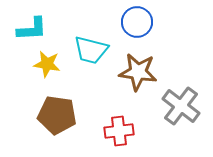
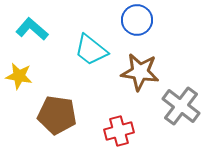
blue circle: moved 2 px up
cyan L-shape: rotated 136 degrees counterclockwise
cyan trapezoid: rotated 24 degrees clockwise
yellow star: moved 28 px left, 12 px down
brown star: moved 2 px right
red cross: rotated 8 degrees counterclockwise
